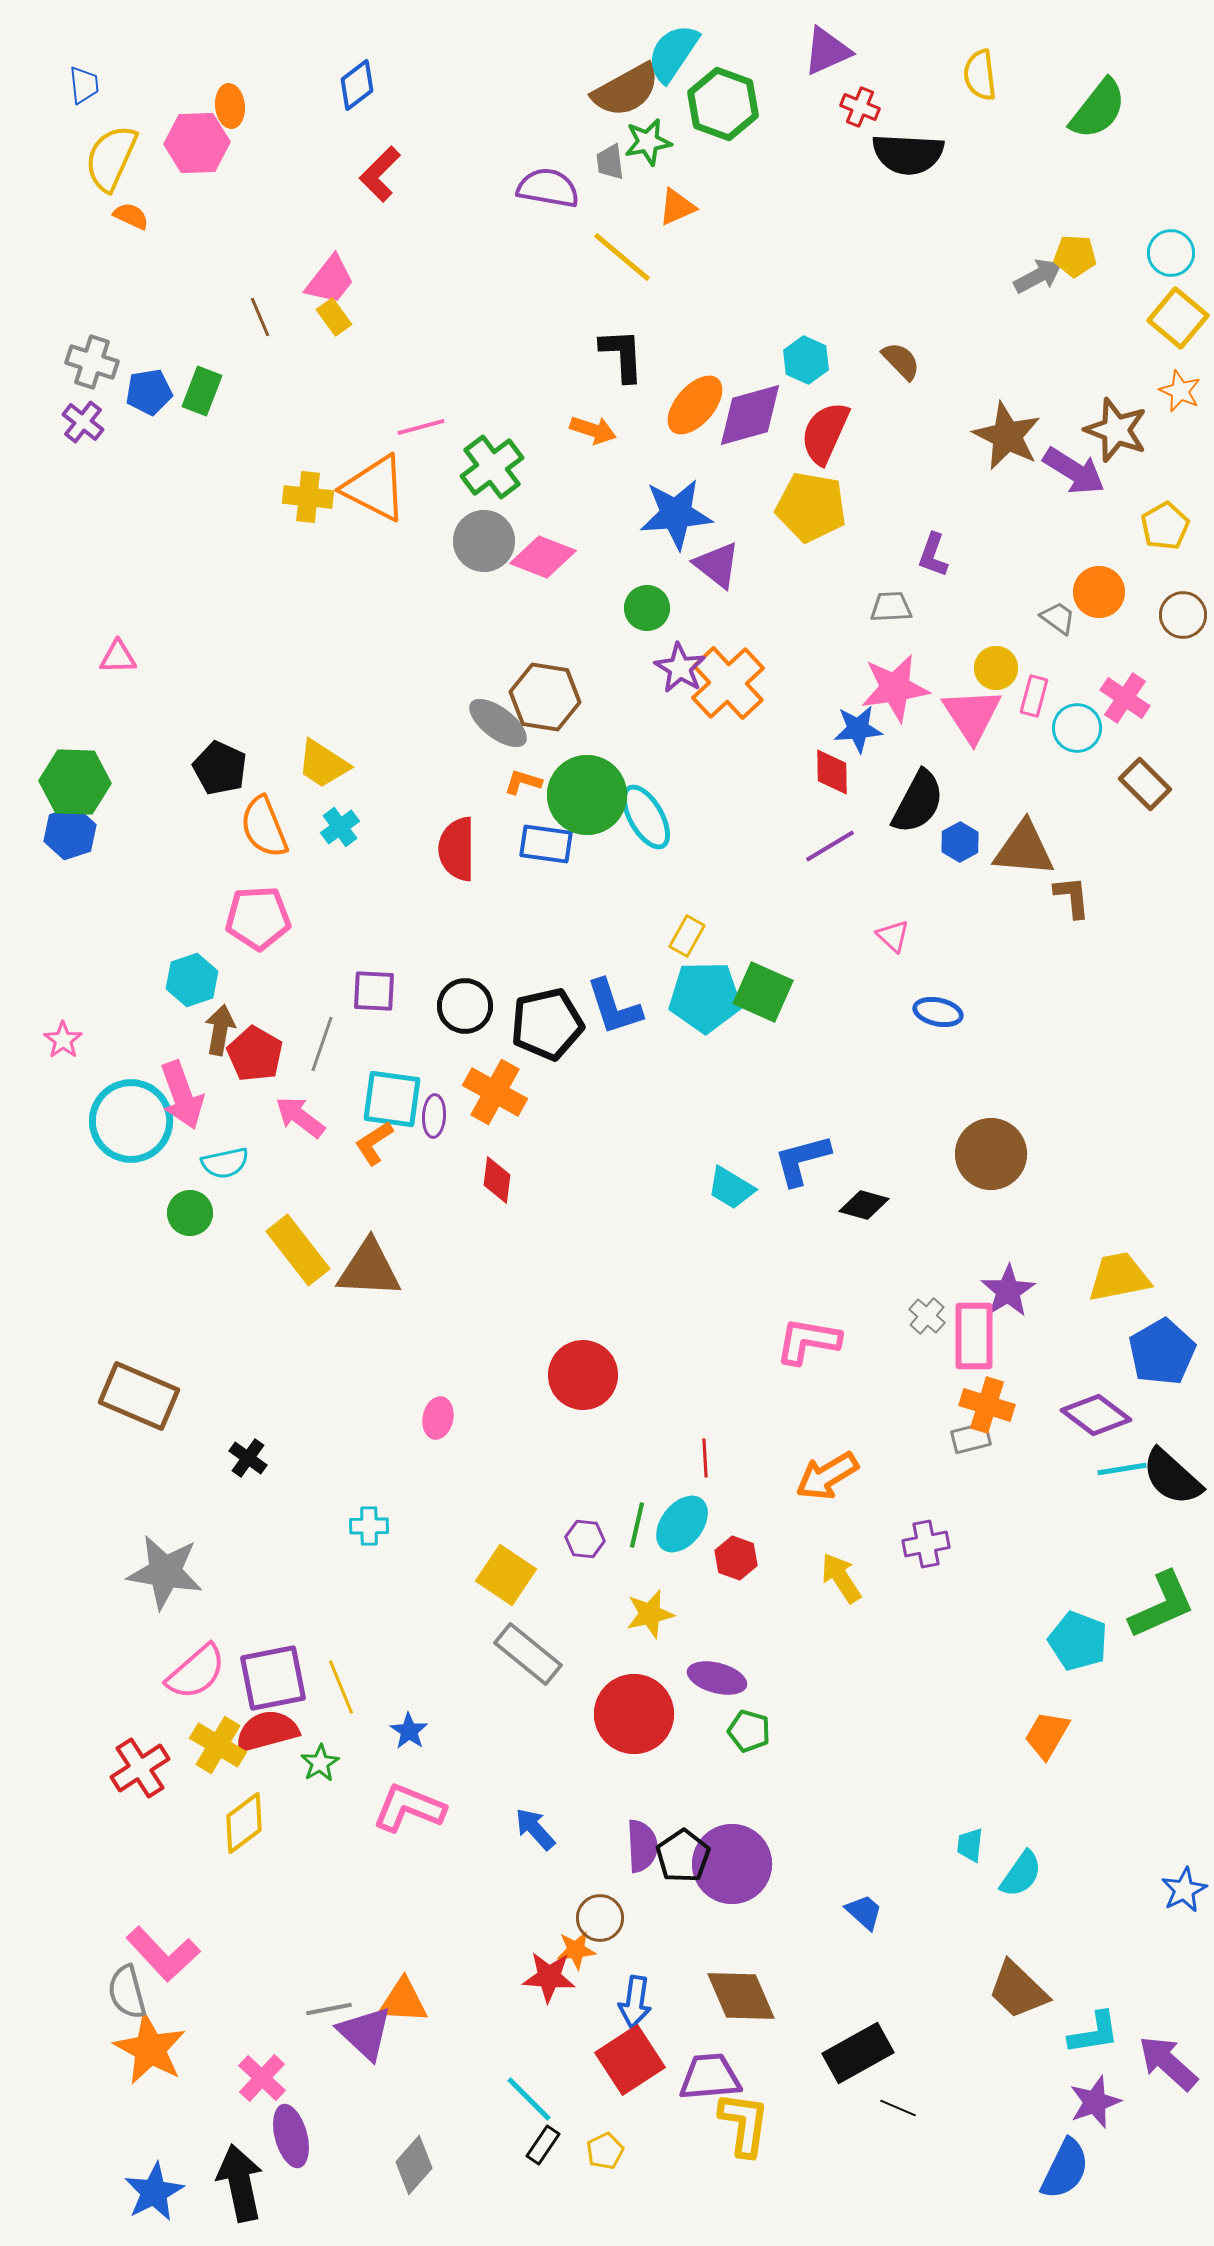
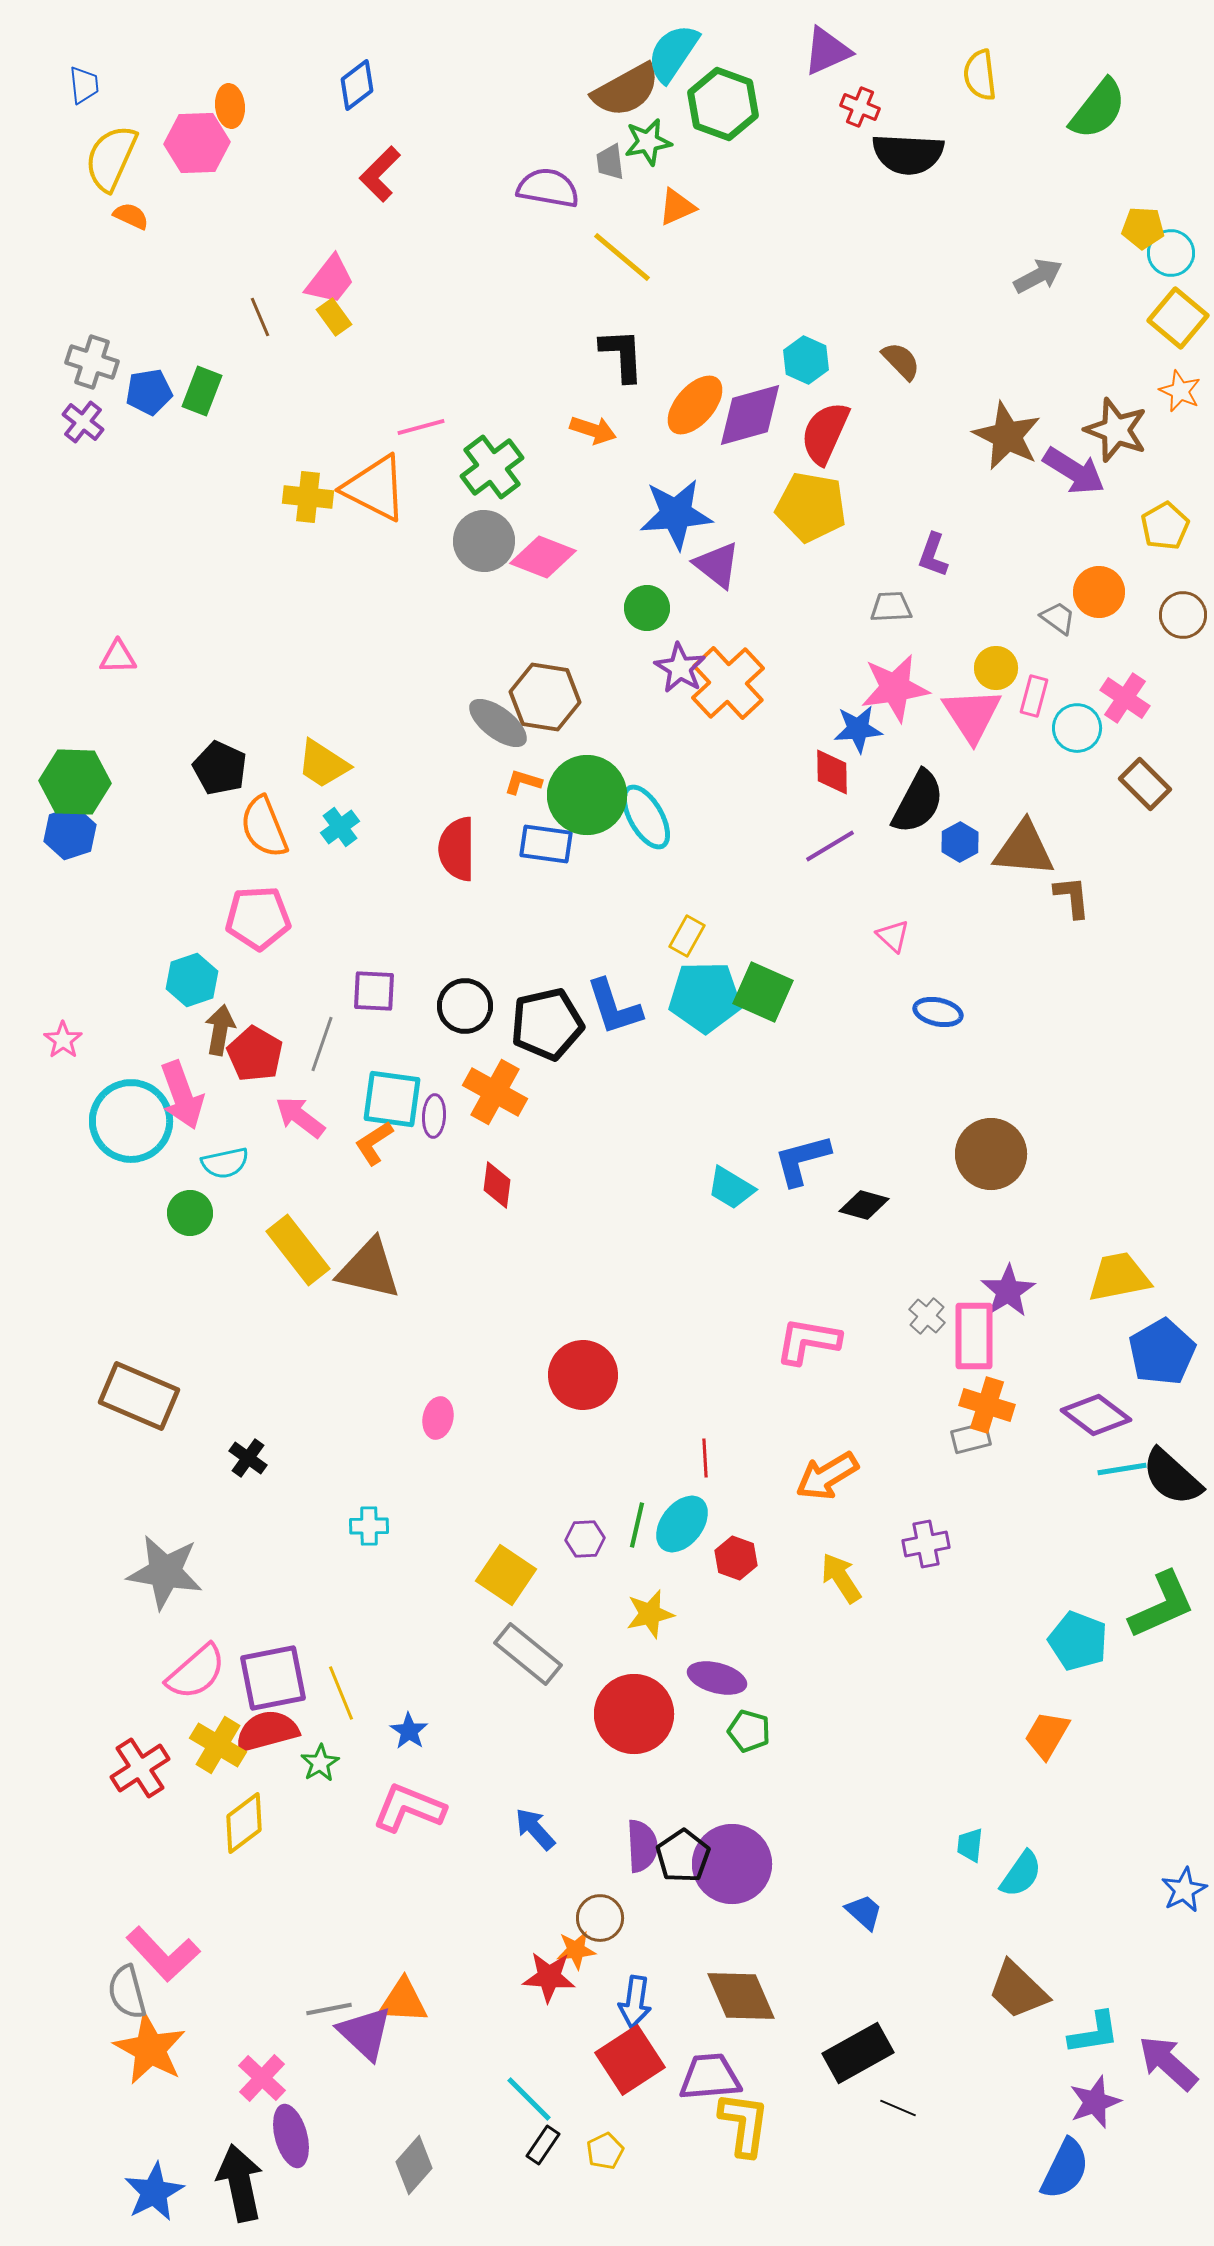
yellow pentagon at (1075, 256): moved 68 px right, 28 px up
red diamond at (497, 1180): moved 5 px down
brown triangle at (369, 1269): rotated 10 degrees clockwise
purple hexagon at (585, 1539): rotated 9 degrees counterclockwise
yellow line at (341, 1687): moved 6 px down
